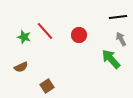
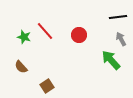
green arrow: moved 1 px down
brown semicircle: rotated 72 degrees clockwise
